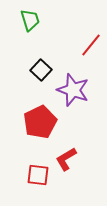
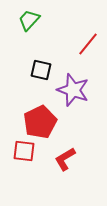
green trapezoid: moved 1 px left; rotated 120 degrees counterclockwise
red line: moved 3 px left, 1 px up
black square: rotated 30 degrees counterclockwise
red L-shape: moved 1 px left
red square: moved 14 px left, 24 px up
